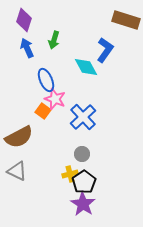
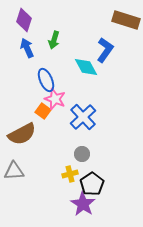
brown semicircle: moved 3 px right, 3 px up
gray triangle: moved 3 px left; rotated 30 degrees counterclockwise
black pentagon: moved 8 px right, 2 px down
